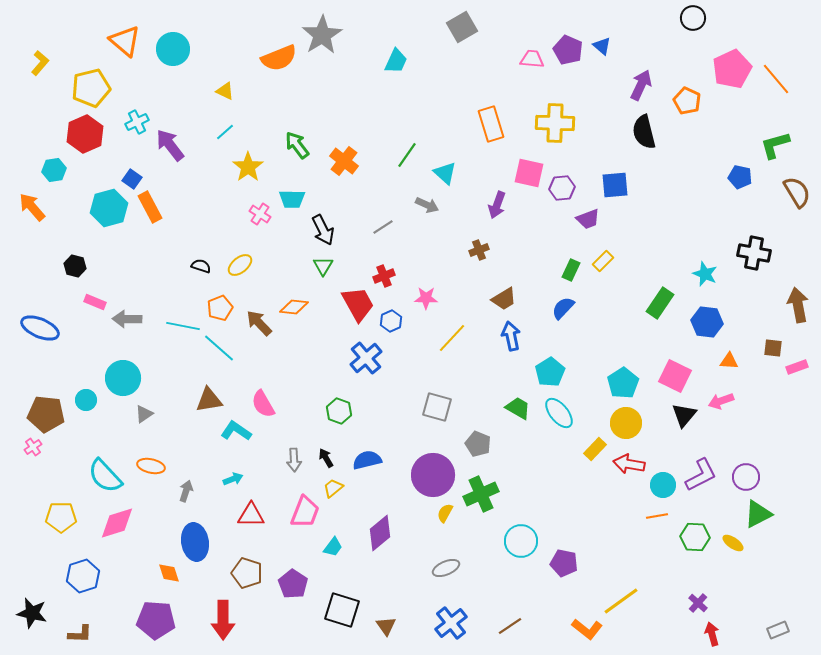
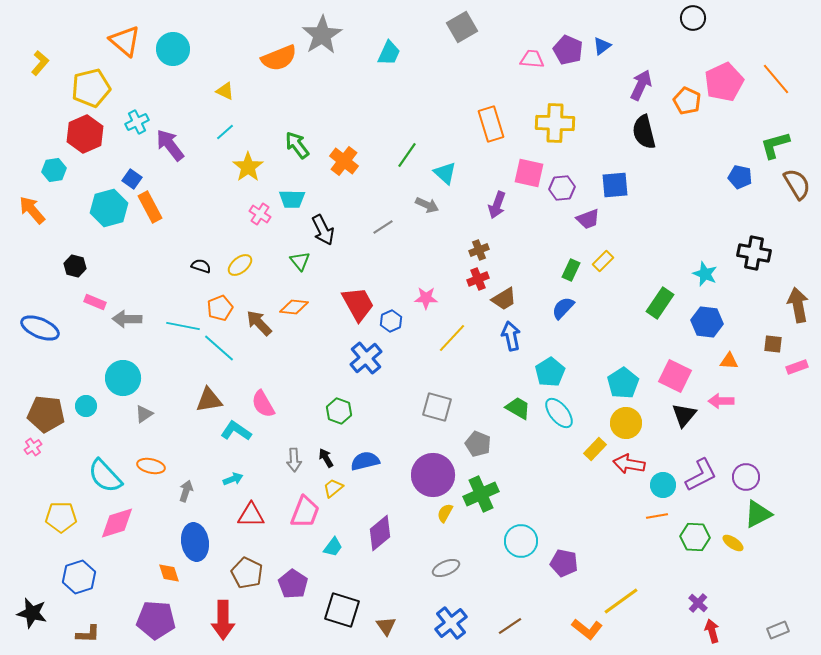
blue triangle at (602, 46): rotated 42 degrees clockwise
cyan trapezoid at (396, 61): moved 7 px left, 8 px up
pink pentagon at (732, 69): moved 8 px left, 13 px down
brown semicircle at (797, 192): moved 8 px up
orange arrow at (32, 207): moved 3 px down
green triangle at (323, 266): moved 23 px left, 5 px up; rotated 10 degrees counterclockwise
red cross at (384, 276): moved 94 px right, 3 px down
brown square at (773, 348): moved 4 px up
cyan circle at (86, 400): moved 6 px down
pink arrow at (721, 401): rotated 20 degrees clockwise
blue semicircle at (367, 460): moved 2 px left, 1 px down
brown pentagon at (247, 573): rotated 8 degrees clockwise
blue hexagon at (83, 576): moved 4 px left, 1 px down
brown L-shape at (80, 634): moved 8 px right
red arrow at (712, 634): moved 3 px up
